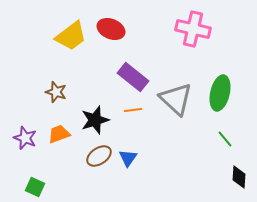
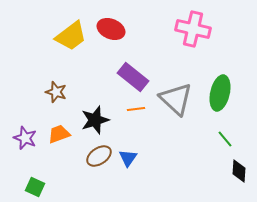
orange line: moved 3 px right, 1 px up
black diamond: moved 6 px up
